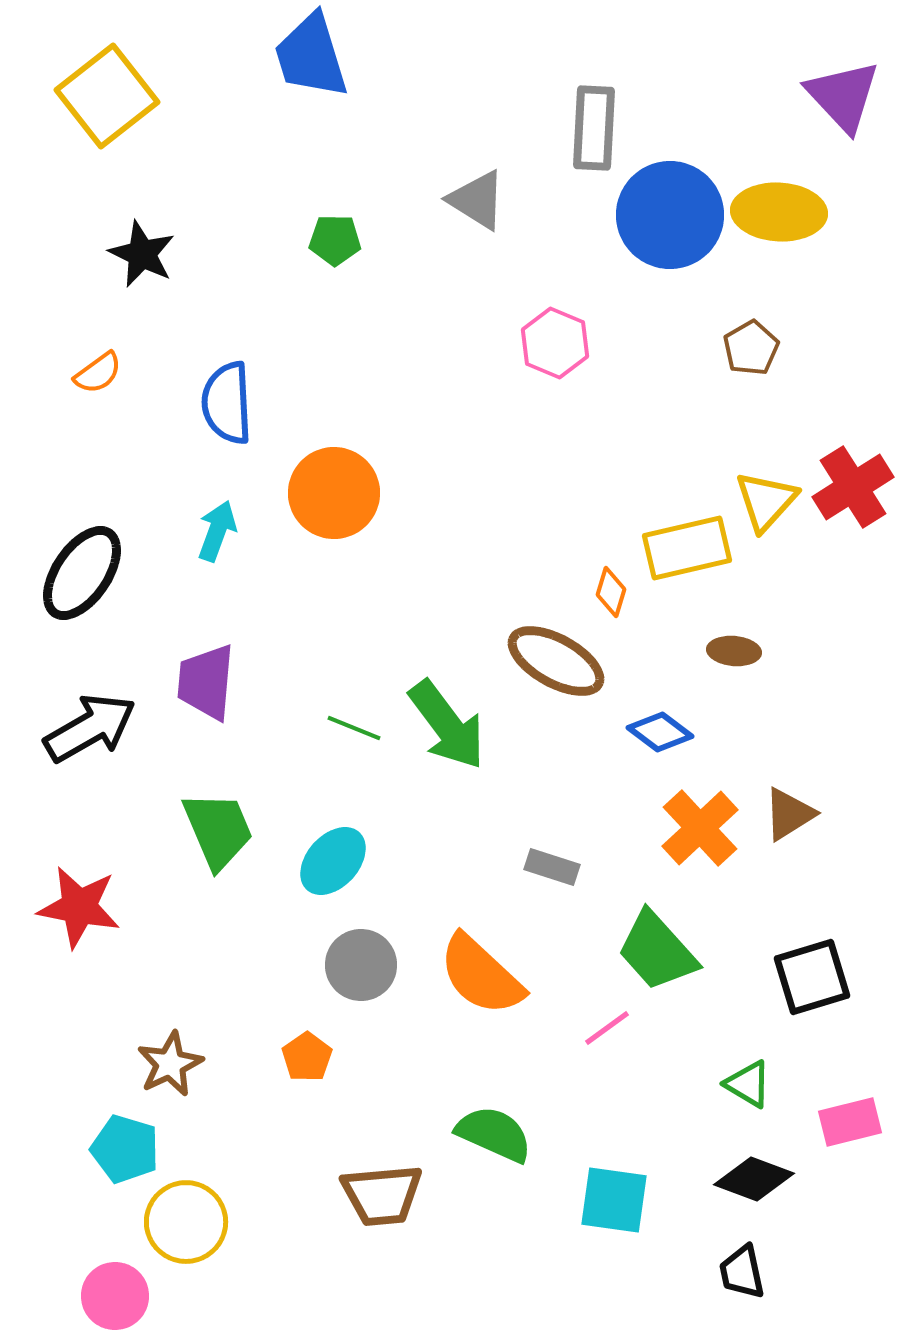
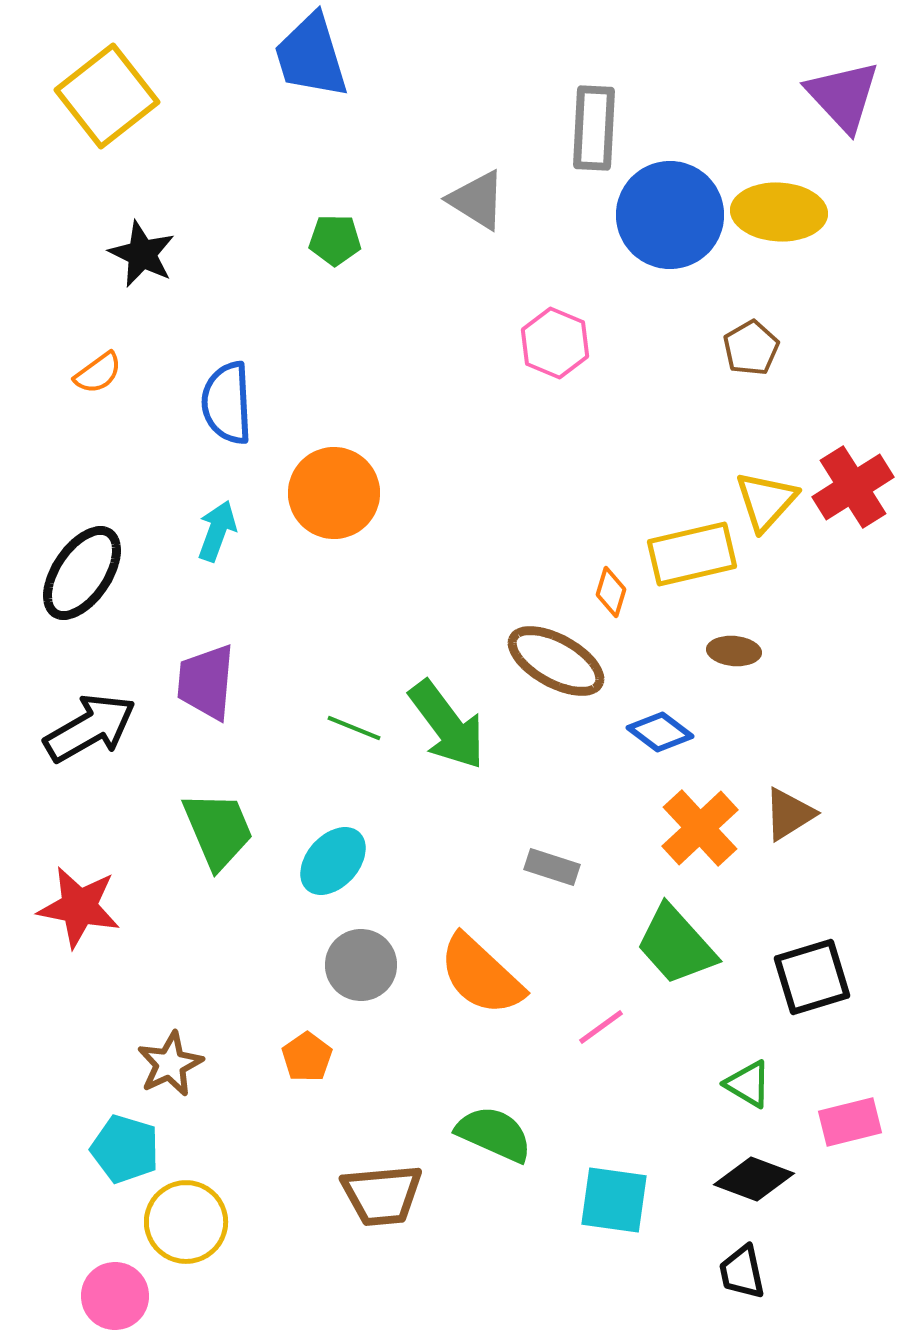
yellow rectangle at (687, 548): moved 5 px right, 6 px down
green trapezoid at (657, 951): moved 19 px right, 6 px up
pink line at (607, 1028): moved 6 px left, 1 px up
